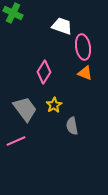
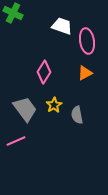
pink ellipse: moved 4 px right, 6 px up
orange triangle: rotated 49 degrees counterclockwise
gray semicircle: moved 5 px right, 11 px up
